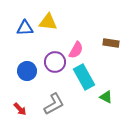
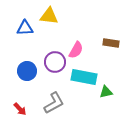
yellow triangle: moved 1 px right, 6 px up
cyan rectangle: rotated 50 degrees counterclockwise
green triangle: moved 5 px up; rotated 40 degrees counterclockwise
gray L-shape: moved 1 px up
